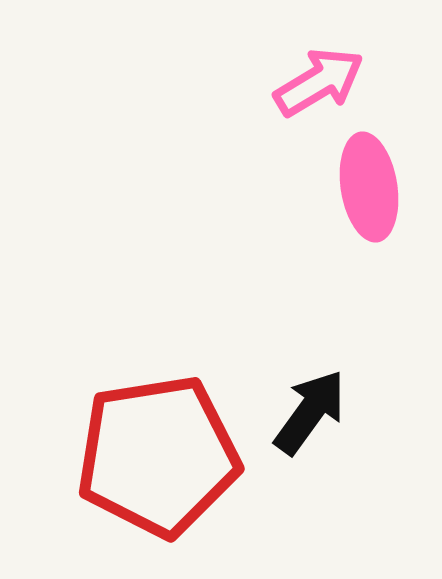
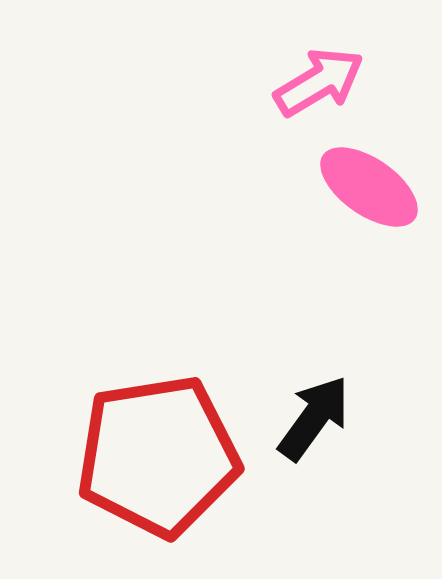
pink ellipse: rotated 46 degrees counterclockwise
black arrow: moved 4 px right, 6 px down
